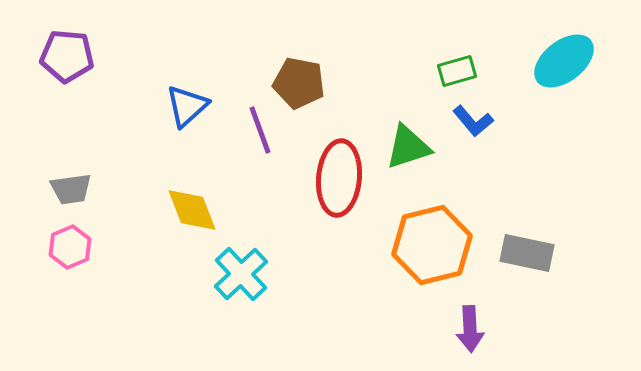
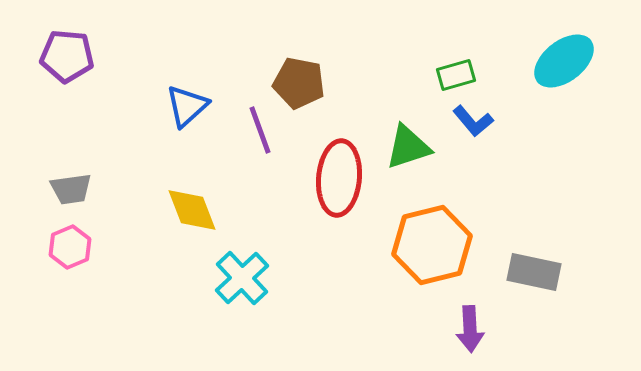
green rectangle: moved 1 px left, 4 px down
gray rectangle: moved 7 px right, 19 px down
cyan cross: moved 1 px right, 4 px down
